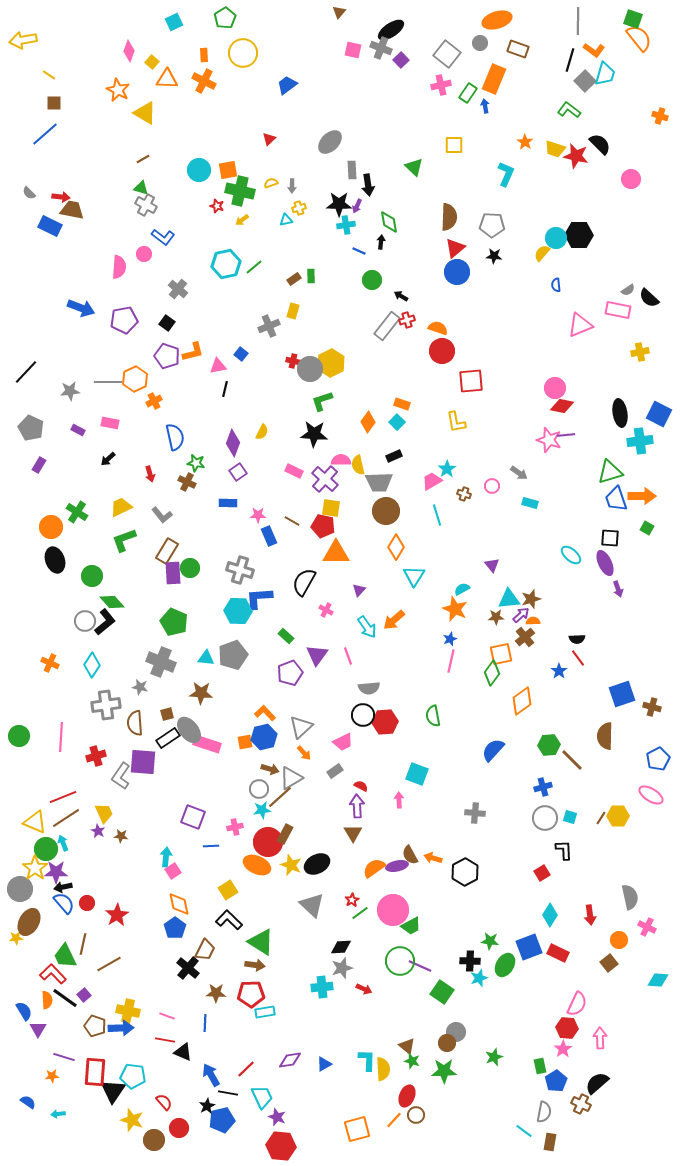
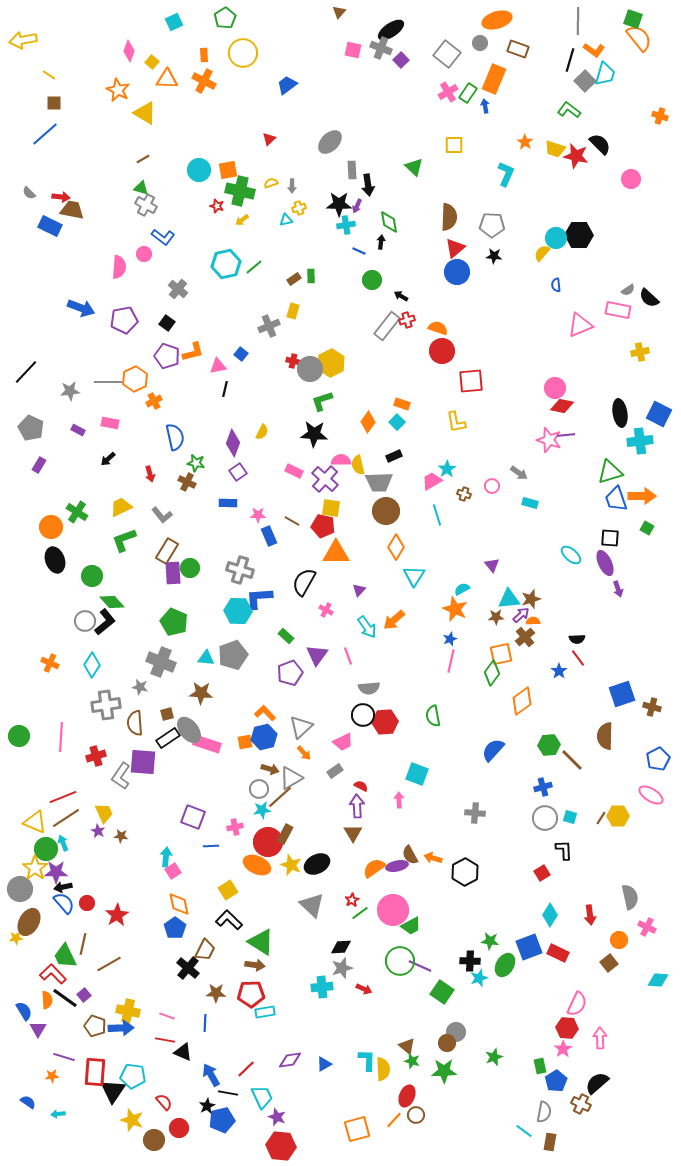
pink cross at (441, 85): moved 7 px right, 7 px down; rotated 18 degrees counterclockwise
